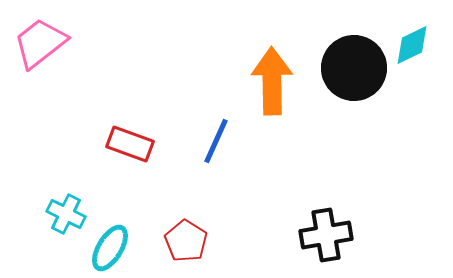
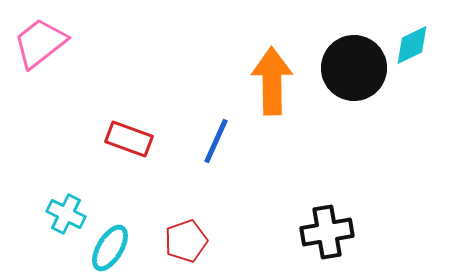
red rectangle: moved 1 px left, 5 px up
black cross: moved 1 px right, 3 px up
red pentagon: rotated 21 degrees clockwise
